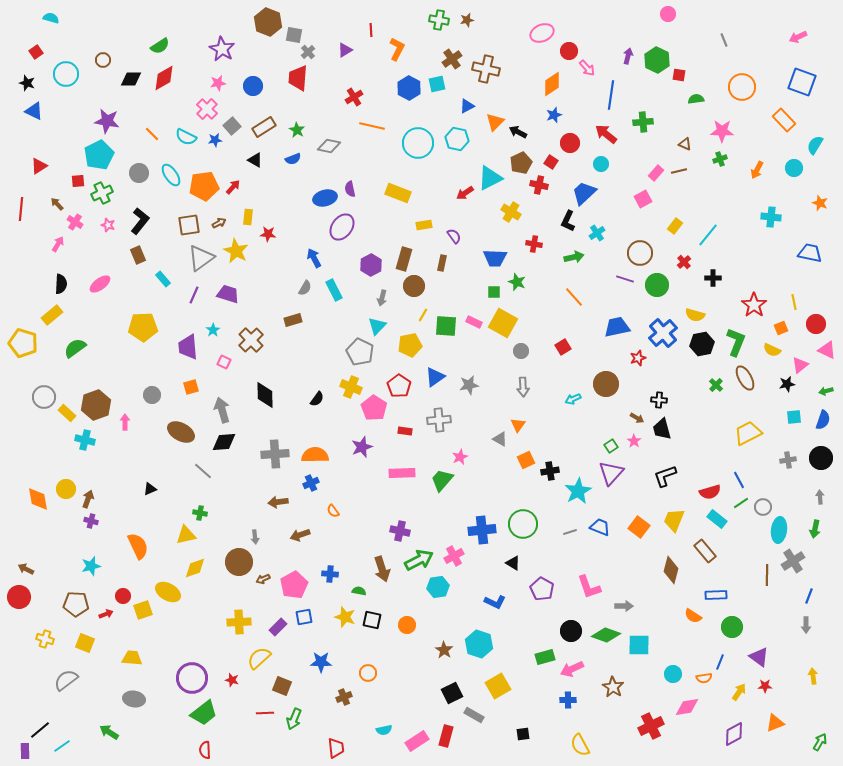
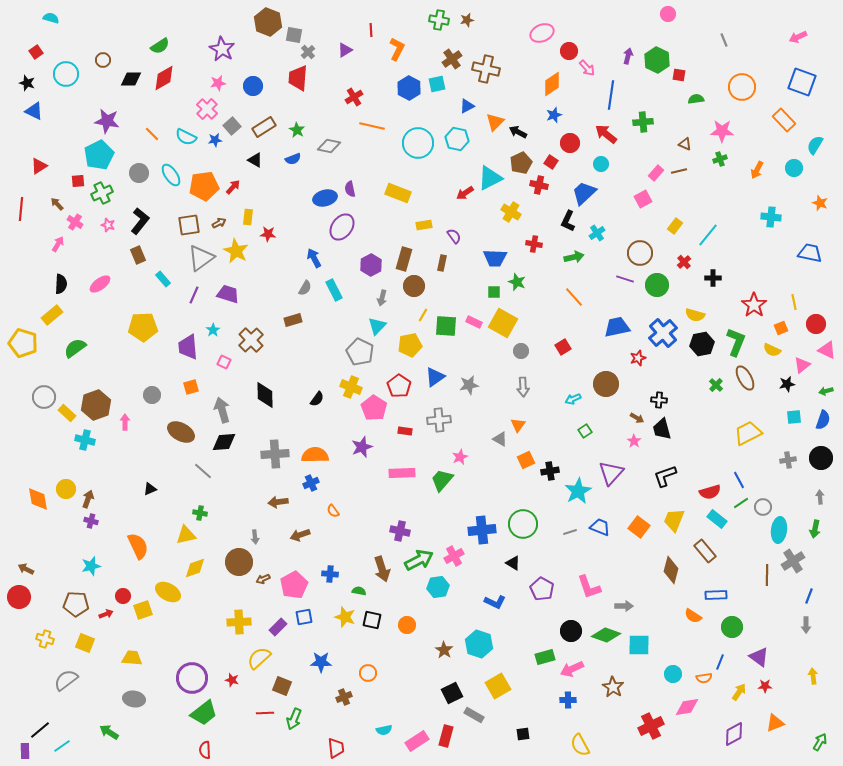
pink triangle at (800, 365): moved 2 px right
green square at (611, 446): moved 26 px left, 15 px up
